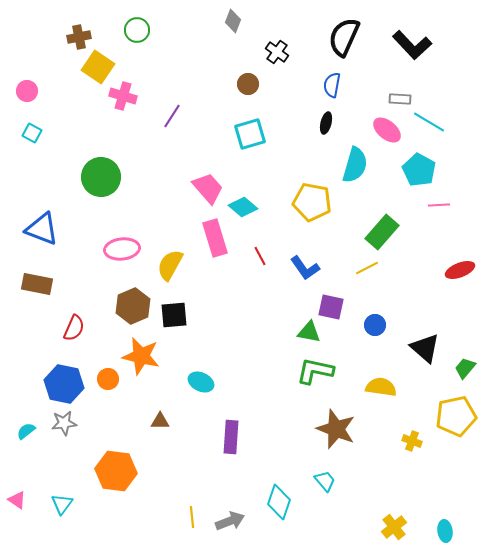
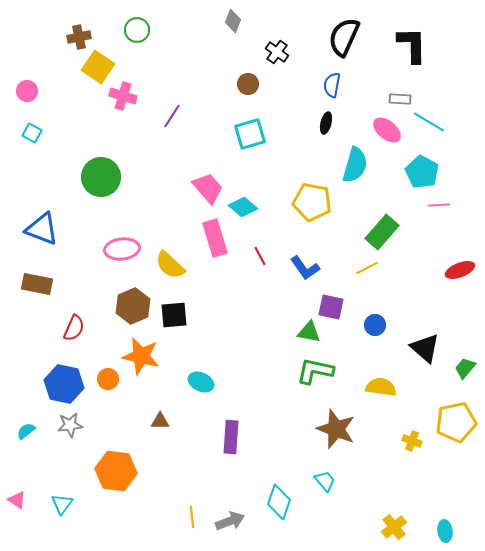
black L-shape at (412, 45): rotated 138 degrees counterclockwise
cyan pentagon at (419, 170): moved 3 px right, 2 px down
yellow semicircle at (170, 265): rotated 76 degrees counterclockwise
yellow pentagon at (456, 416): moved 6 px down
gray star at (64, 423): moved 6 px right, 2 px down
